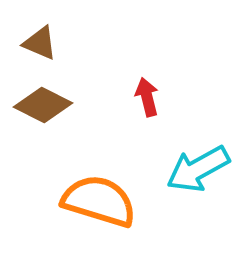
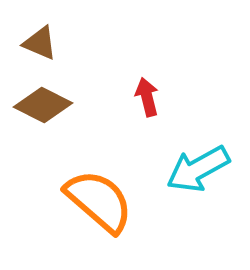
orange semicircle: rotated 24 degrees clockwise
